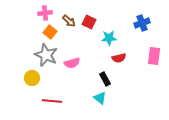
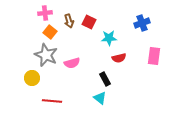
brown arrow: rotated 32 degrees clockwise
